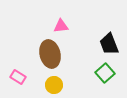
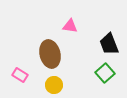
pink triangle: moved 9 px right; rotated 14 degrees clockwise
pink rectangle: moved 2 px right, 2 px up
